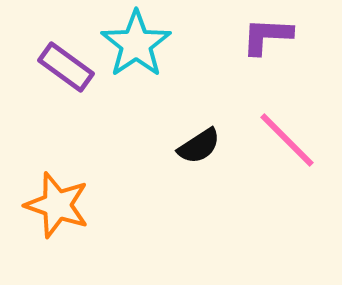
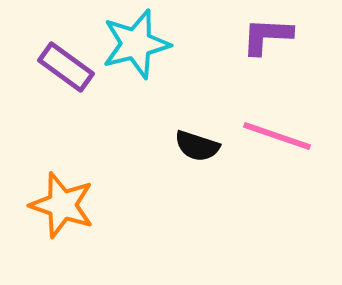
cyan star: rotated 20 degrees clockwise
pink line: moved 10 px left, 4 px up; rotated 26 degrees counterclockwise
black semicircle: moved 2 px left; rotated 51 degrees clockwise
orange star: moved 5 px right
